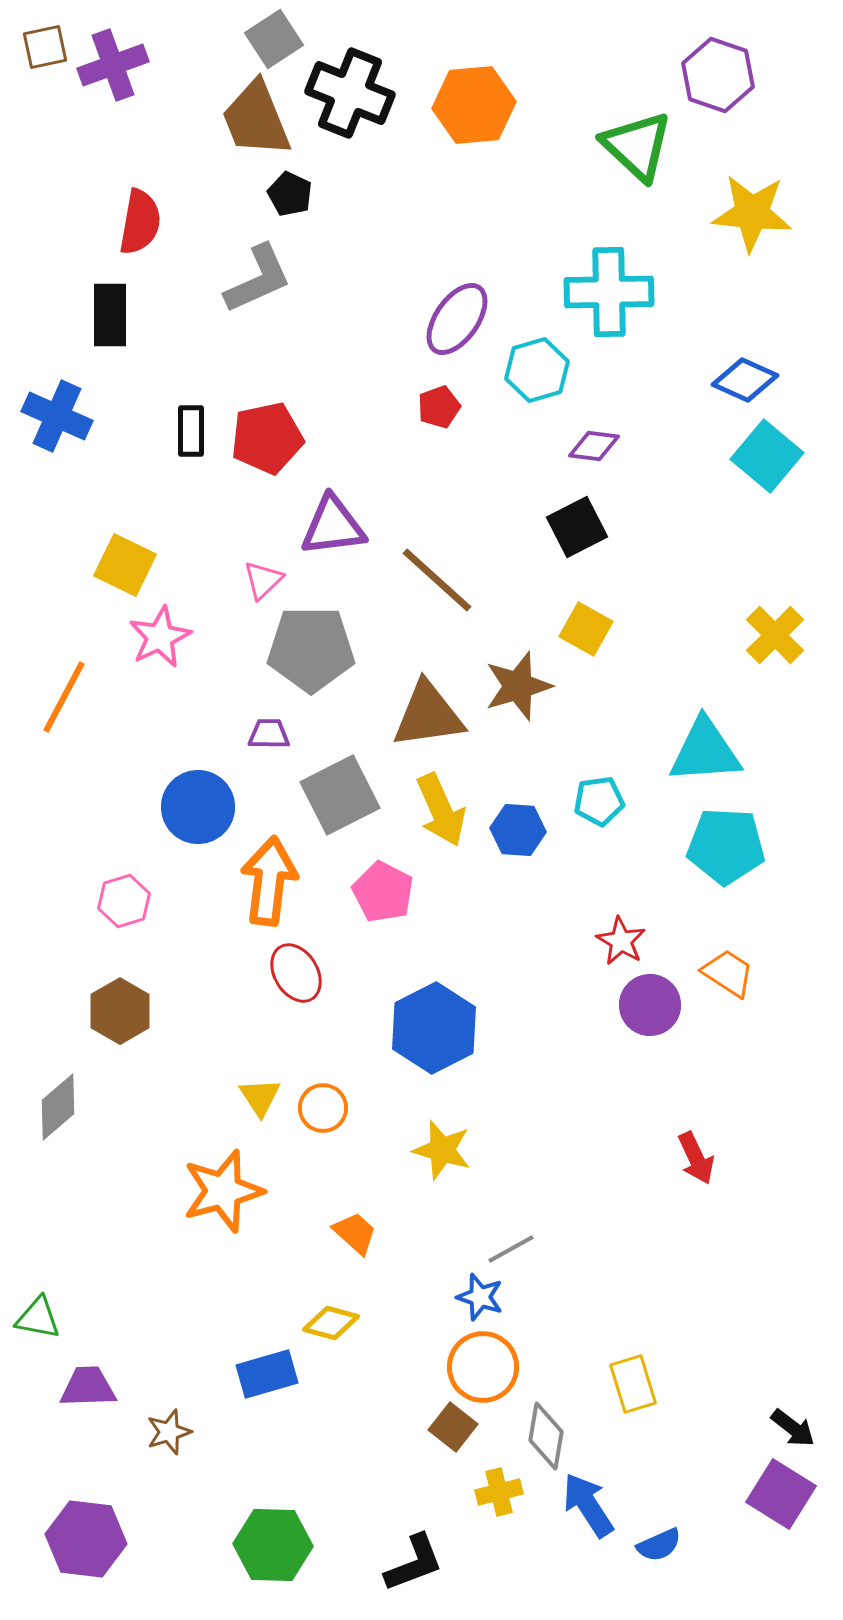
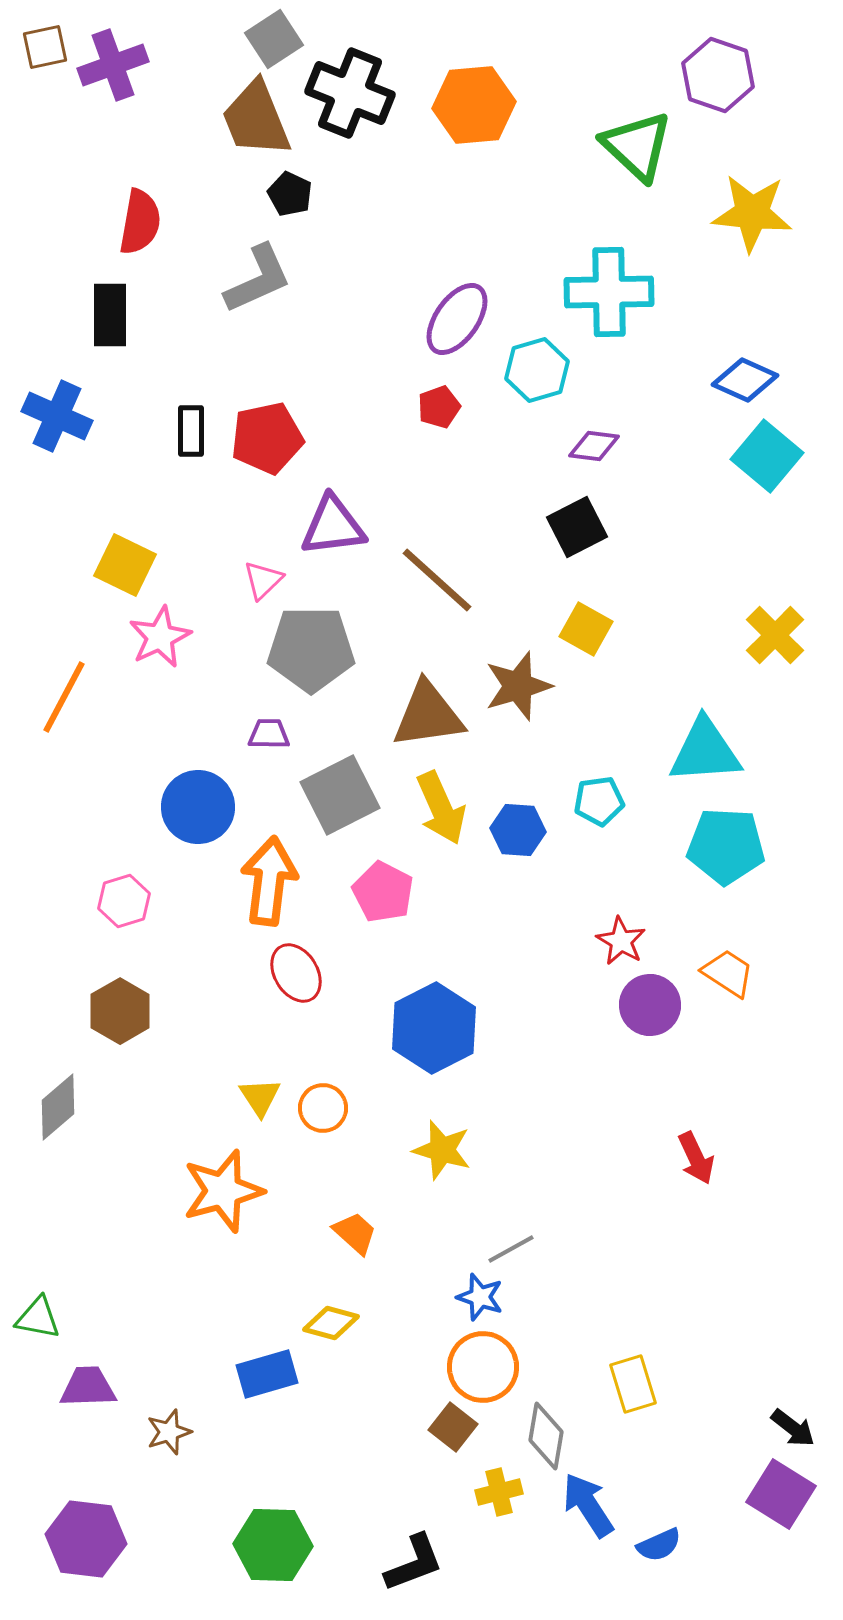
yellow arrow at (441, 810): moved 2 px up
